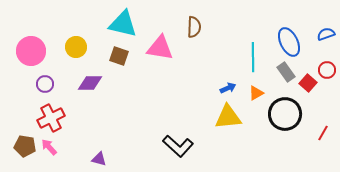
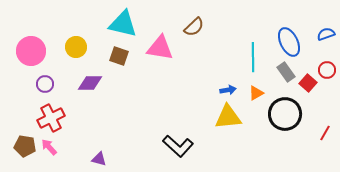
brown semicircle: rotated 45 degrees clockwise
blue arrow: moved 2 px down; rotated 14 degrees clockwise
red line: moved 2 px right
